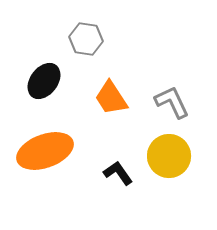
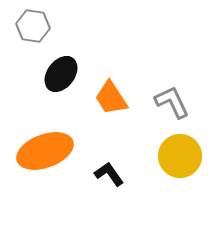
gray hexagon: moved 53 px left, 13 px up
black ellipse: moved 17 px right, 7 px up
yellow circle: moved 11 px right
black L-shape: moved 9 px left, 1 px down
